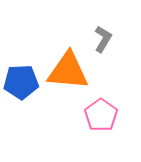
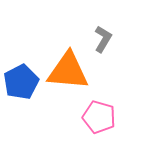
blue pentagon: rotated 24 degrees counterclockwise
pink pentagon: moved 2 px left, 2 px down; rotated 20 degrees counterclockwise
